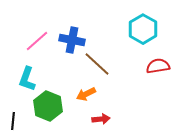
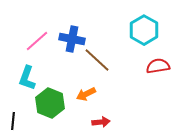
cyan hexagon: moved 1 px right, 1 px down
blue cross: moved 1 px up
brown line: moved 4 px up
cyan L-shape: moved 1 px up
green hexagon: moved 2 px right, 3 px up
red arrow: moved 3 px down
